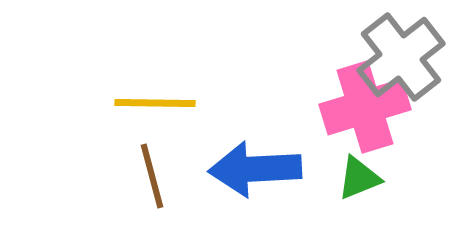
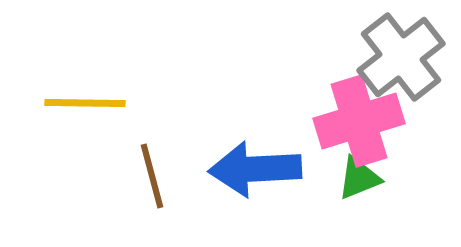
yellow line: moved 70 px left
pink cross: moved 6 px left, 14 px down
